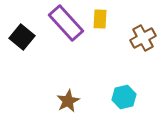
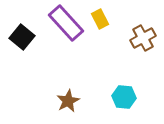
yellow rectangle: rotated 30 degrees counterclockwise
cyan hexagon: rotated 20 degrees clockwise
